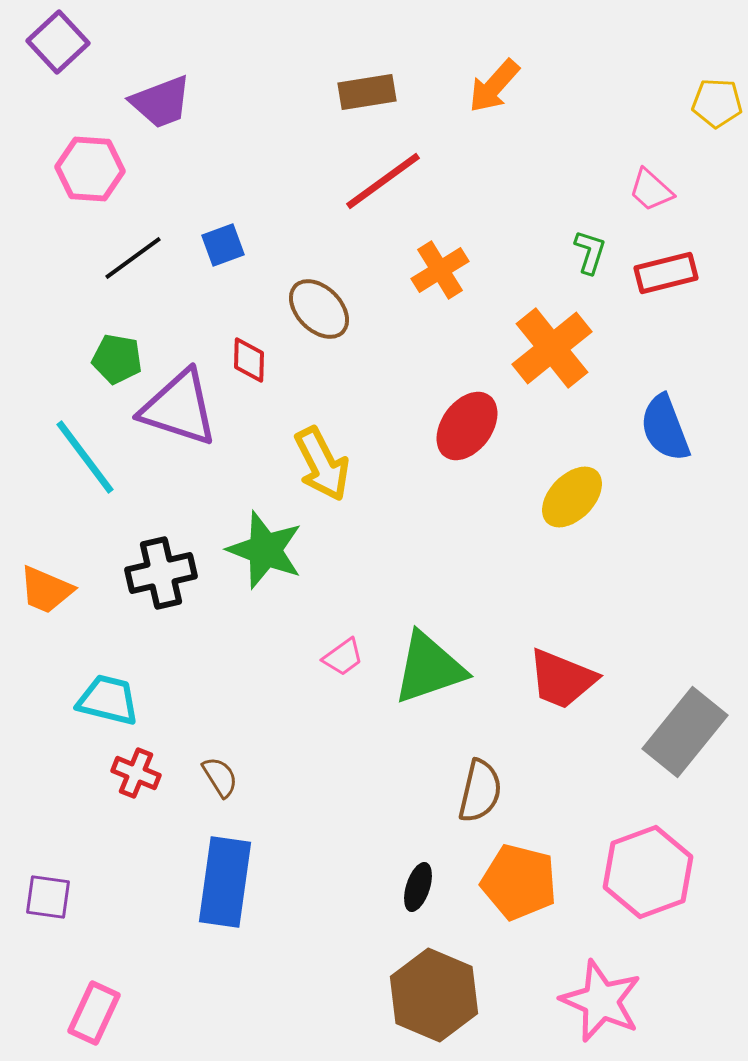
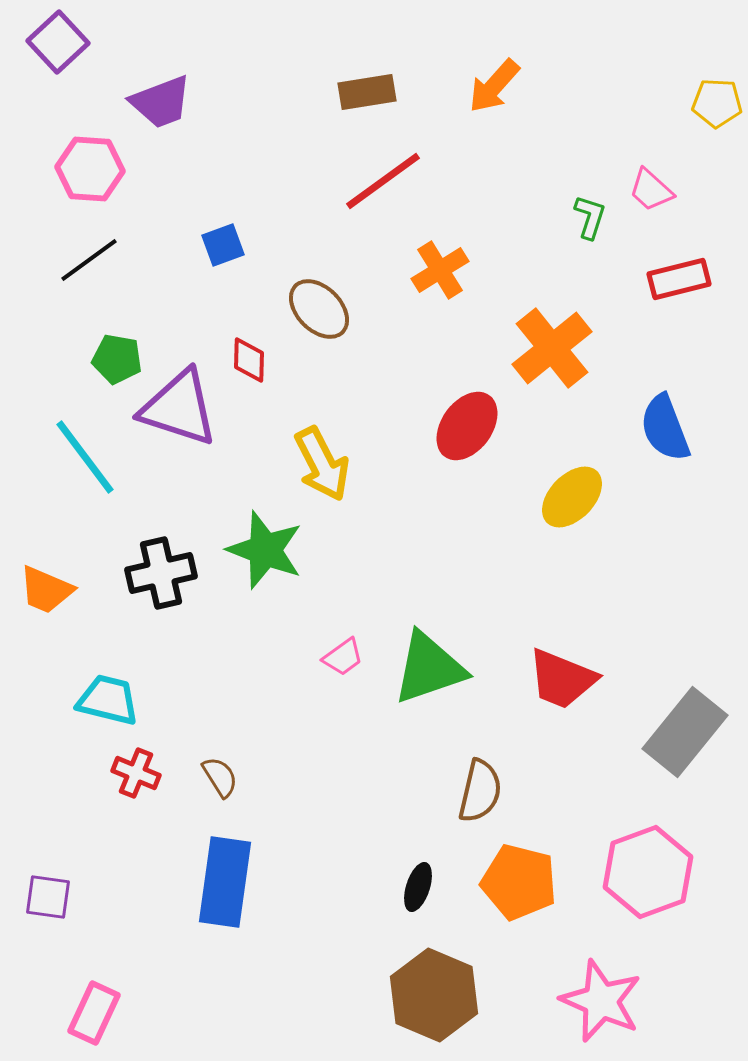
green L-shape at (590, 252): moved 35 px up
black line at (133, 258): moved 44 px left, 2 px down
red rectangle at (666, 273): moved 13 px right, 6 px down
